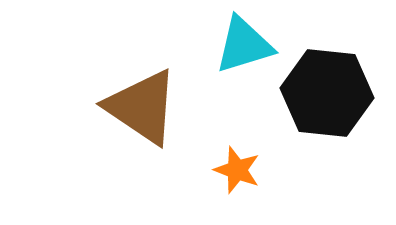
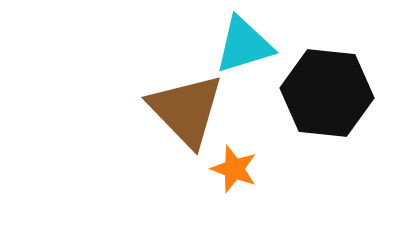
brown triangle: moved 44 px right, 3 px down; rotated 12 degrees clockwise
orange star: moved 3 px left, 1 px up
